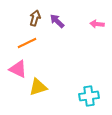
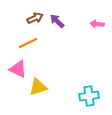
brown arrow: rotated 49 degrees clockwise
orange line: moved 1 px right
